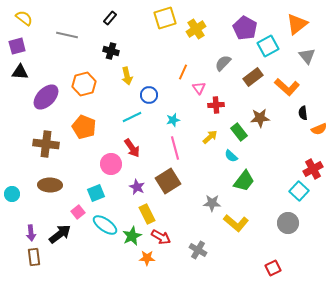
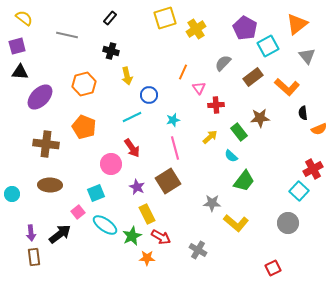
purple ellipse at (46, 97): moved 6 px left
